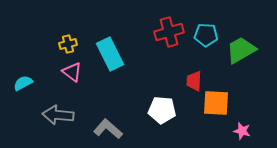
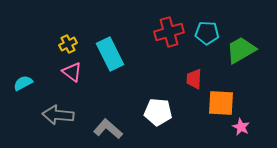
cyan pentagon: moved 1 px right, 2 px up
yellow cross: rotated 12 degrees counterclockwise
red trapezoid: moved 2 px up
orange square: moved 5 px right
white pentagon: moved 4 px left, 2 px down
pink star: moved 1 px left, 4 px up; rotated 12 degrees clockwise
